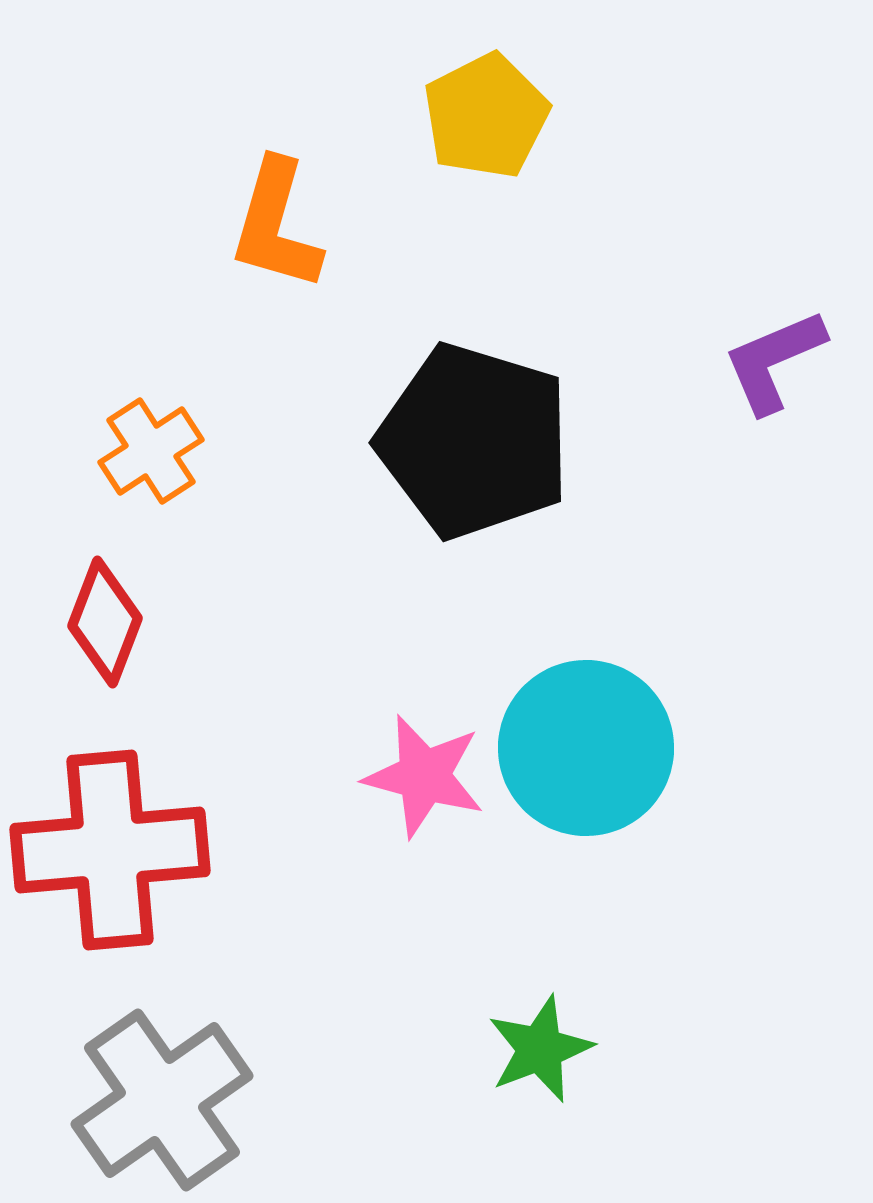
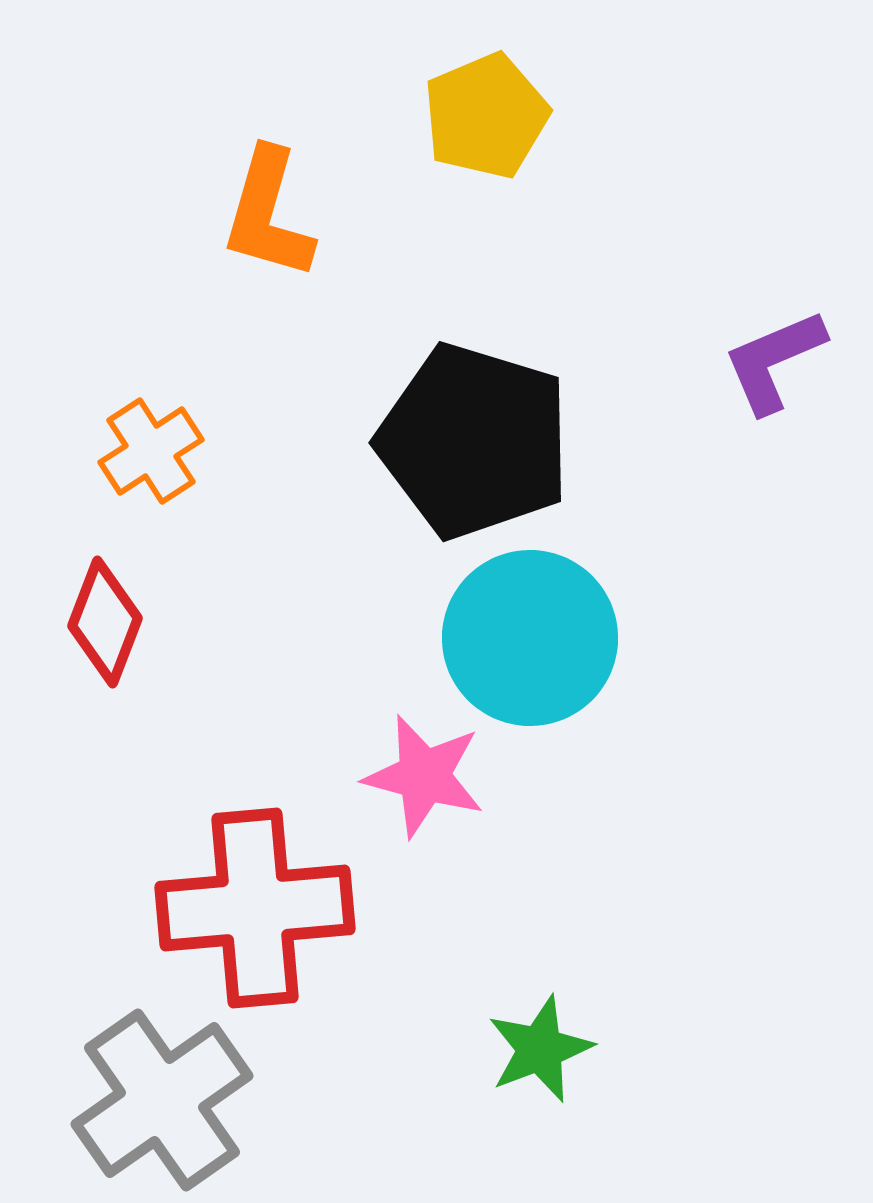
yellow pentagon: rotated 4 degrees clockwise
orange L-shape: moved 8 px left, 11 px up
cyan circle: moved 56 px left, 110 px up
red cross: moved 145 px right, 58 px down
